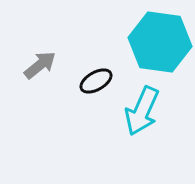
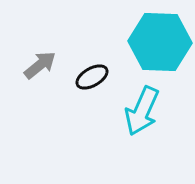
cyan hexagon: rotated 6 degrees counterclockwise
black ellipse: moved 4 px left, 4 px up
